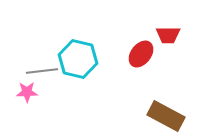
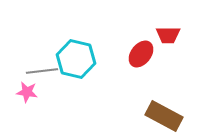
cyan hexagon: moved 2 px left
pink star: rotated 10 degrees clockwise
brown rectangle: moved 2 px left
